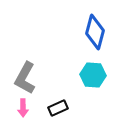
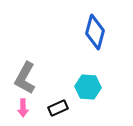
cyan hexagon: moved 5 px left, 12 px down
